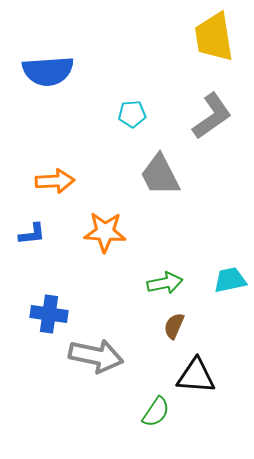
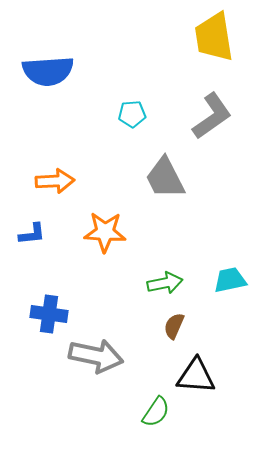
gray trapezoid: moved 5 px right, 3 px down
